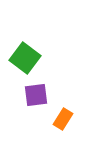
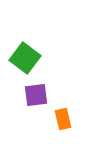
orange rectangle: rotated 45 degrees counterclockwise
